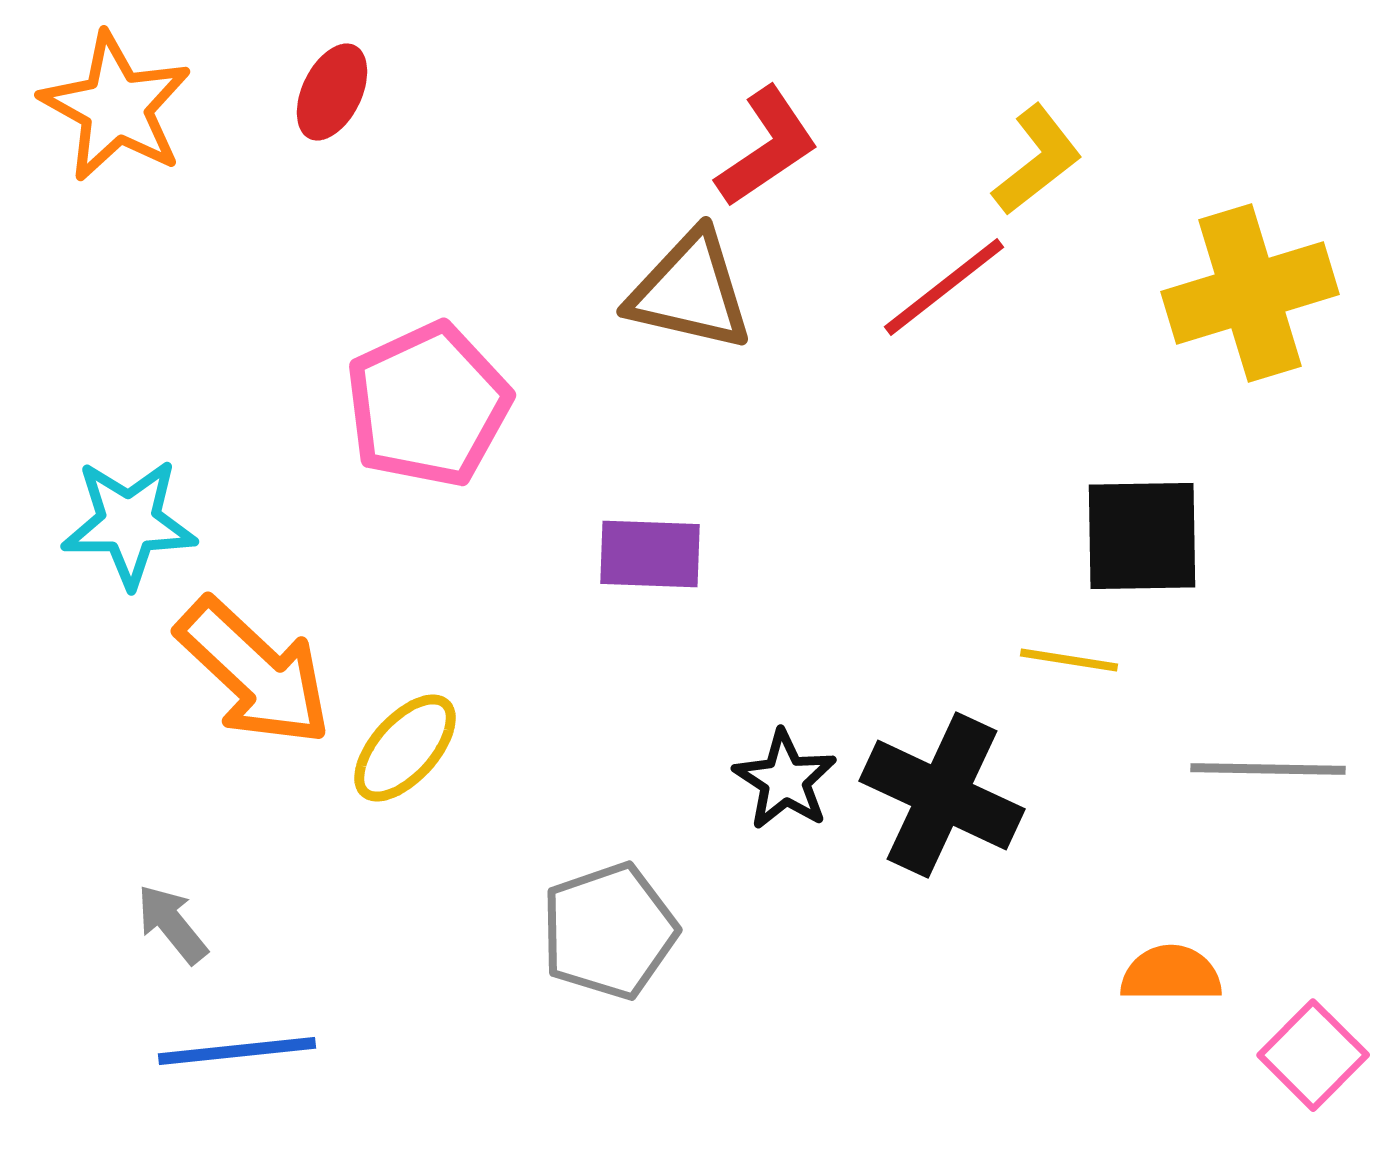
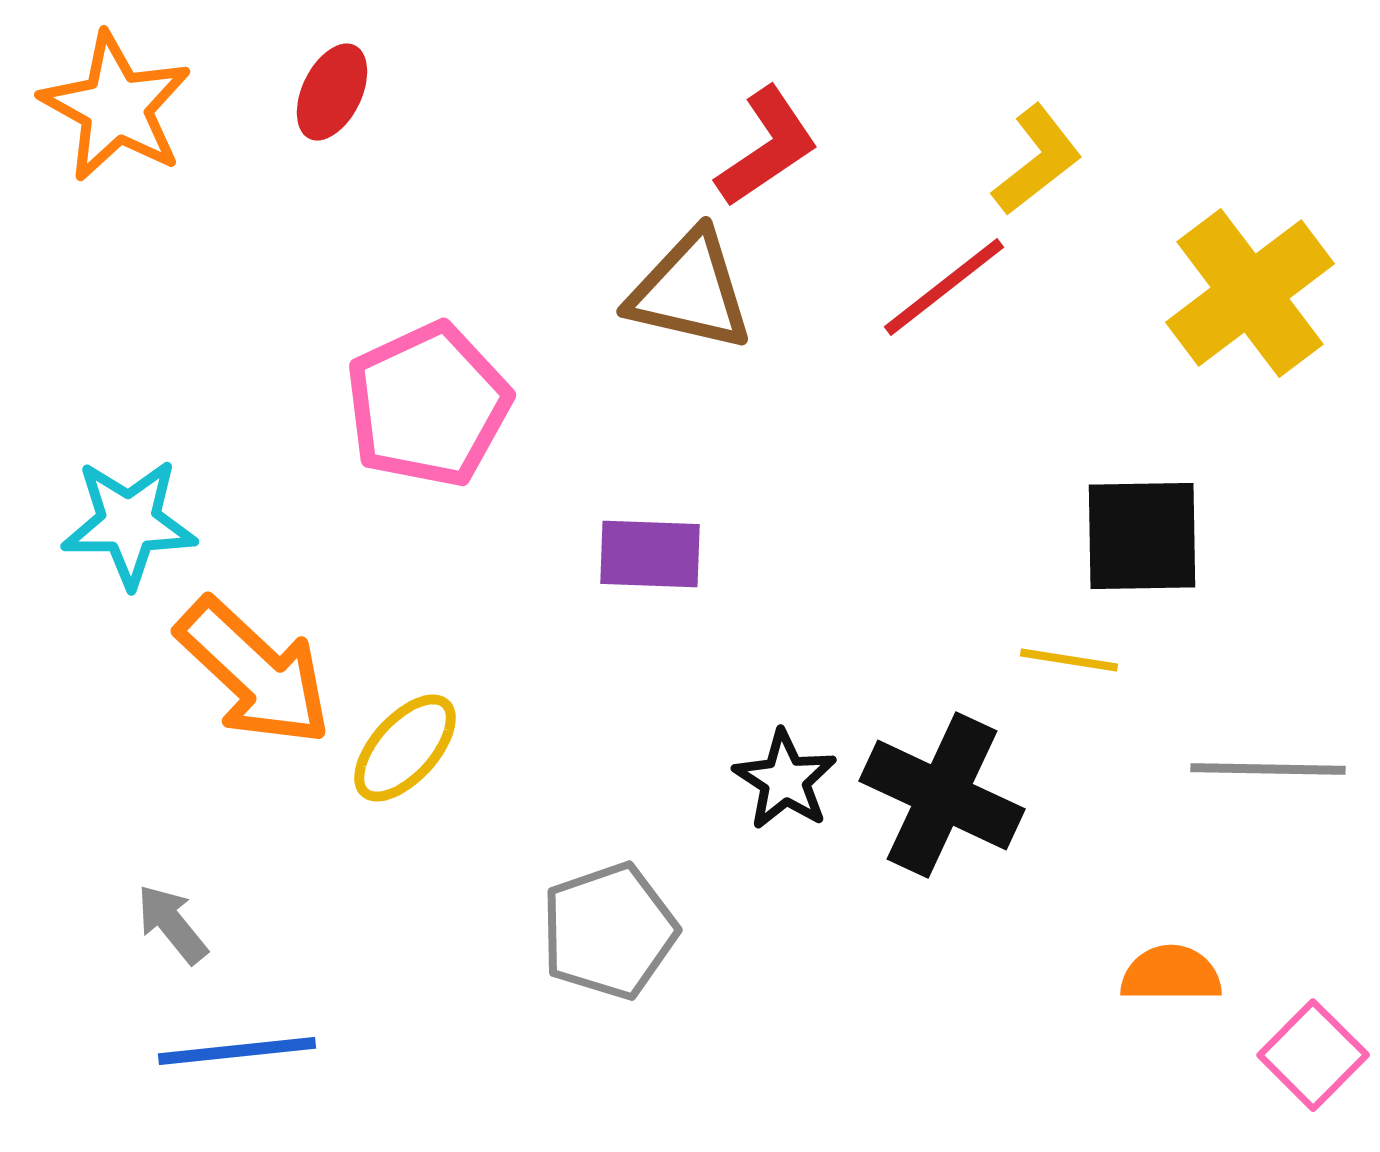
yellow cross: rotated 20 degrees counterclockwise
